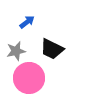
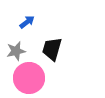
black trapezoid: rotated 80 degrees clockwise
